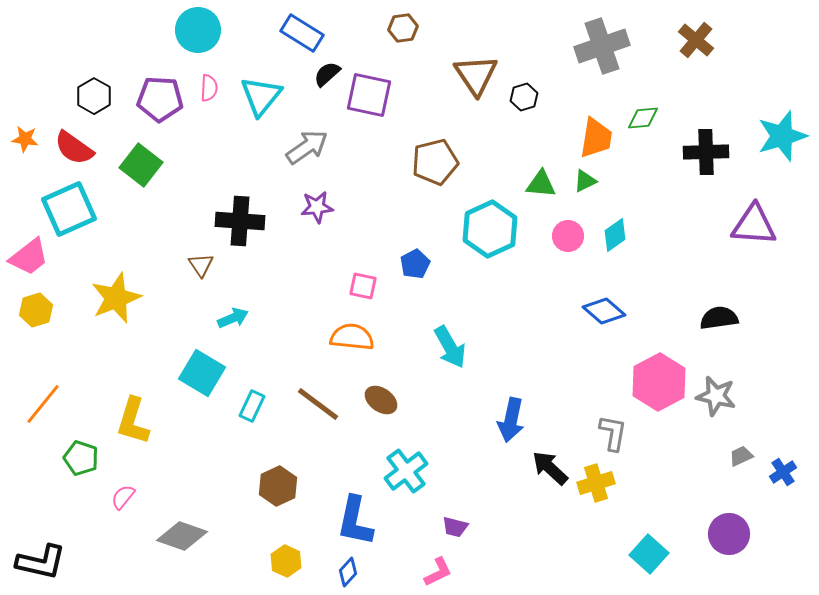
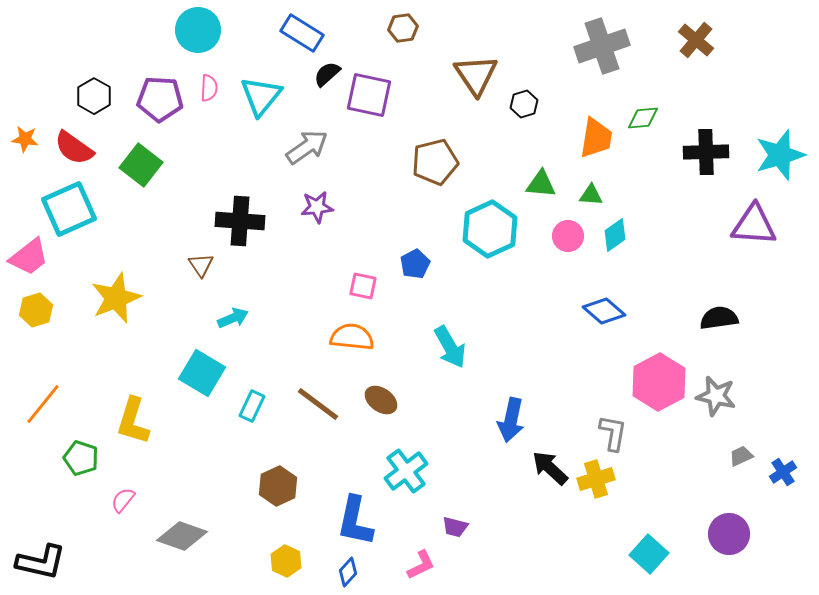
black hexagon at (524, 97): moved 7 px down
cyan star at (782, 136): moved 2 px left, 19 px down
green triangle at (585, 181): moved 6 px right, 14 px down; rotated 30 degrees clockwise
yellow cross at (596, 483): moved 4 px up
pink semicircle at (123, 497): moved 3 px down
pink L-shape at (438, 572): moved 17 px left, 7 px up
